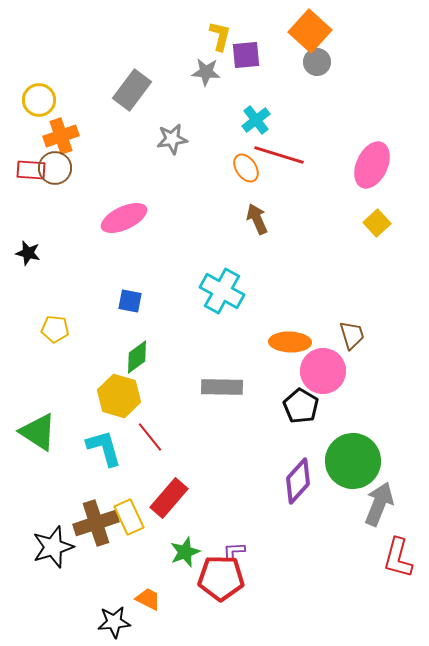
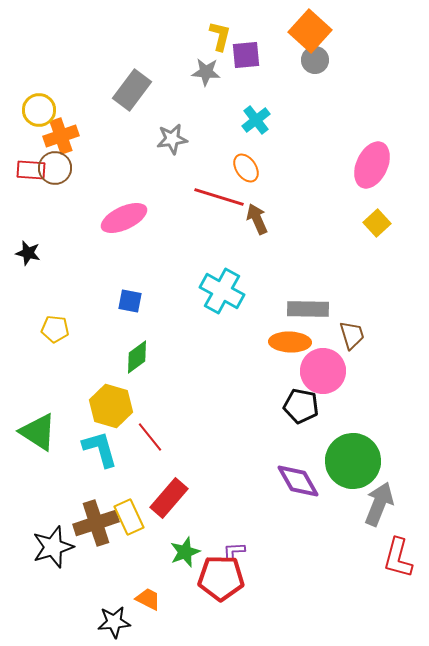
gray circle at (317, 62): moved 2 px left, 2 px up
yellow circle at (39, 100): moved 10 px down
red line at (279, 155): moved 60 px left, 42 px down
gray rectangle at (222, 387): moved 86 px right, 78 px up
yellow hexagon at (119, 396): moved 8 px left, 10 px down
black pentagon at (301, 406): rotated 20 degrees counterclockwise
cyan L-shape at (104, 448): moved 4 px left, 1 px down
purple diamond at (298, 481): rotated 72 degrees counterclockwise
